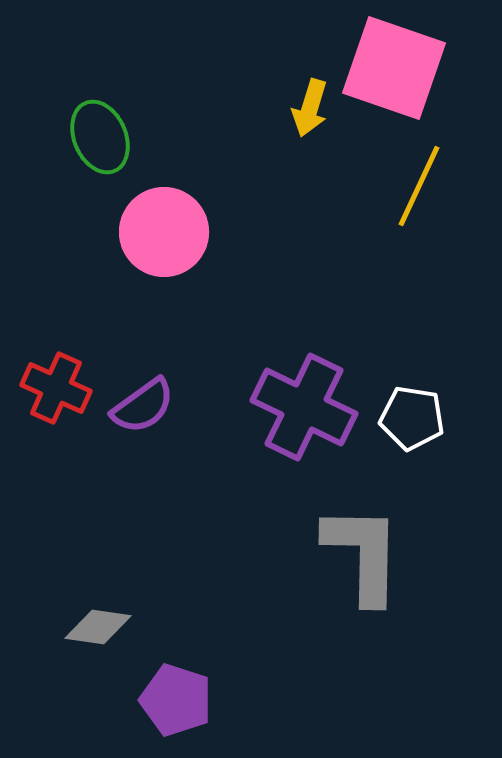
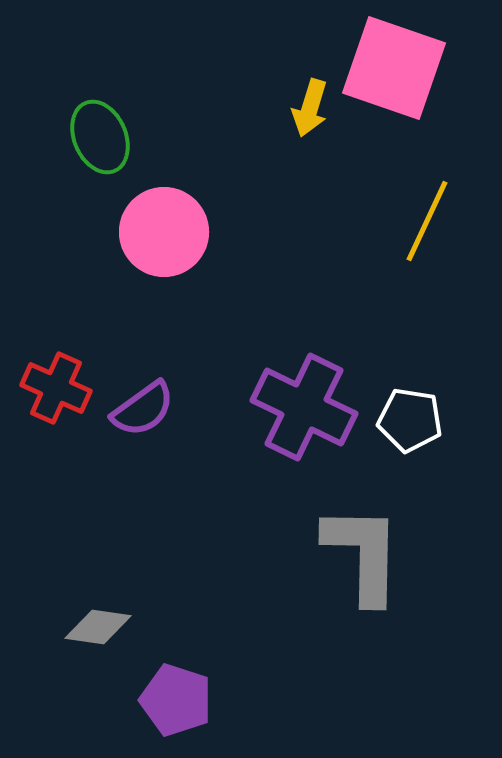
yellow line: moved 8 px right, 35 px down
purple semicircle: moved 3 px down
white pentagon: moved 2 px left, 2 px down
